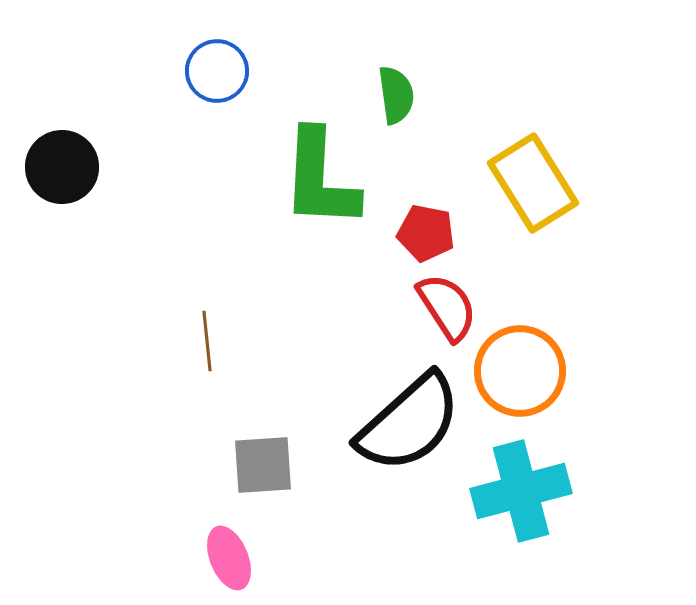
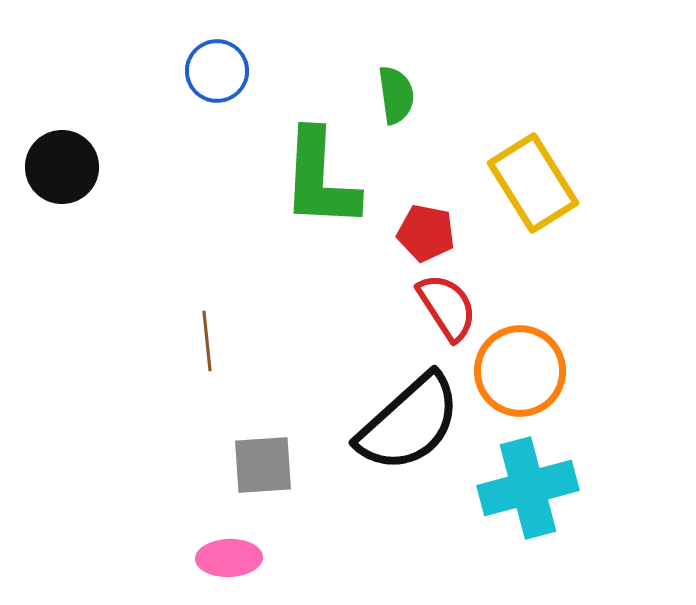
cyan cross: moved 7 px right, 3 px up
pink ellipse: rotated 70 degrees counterclockwise
